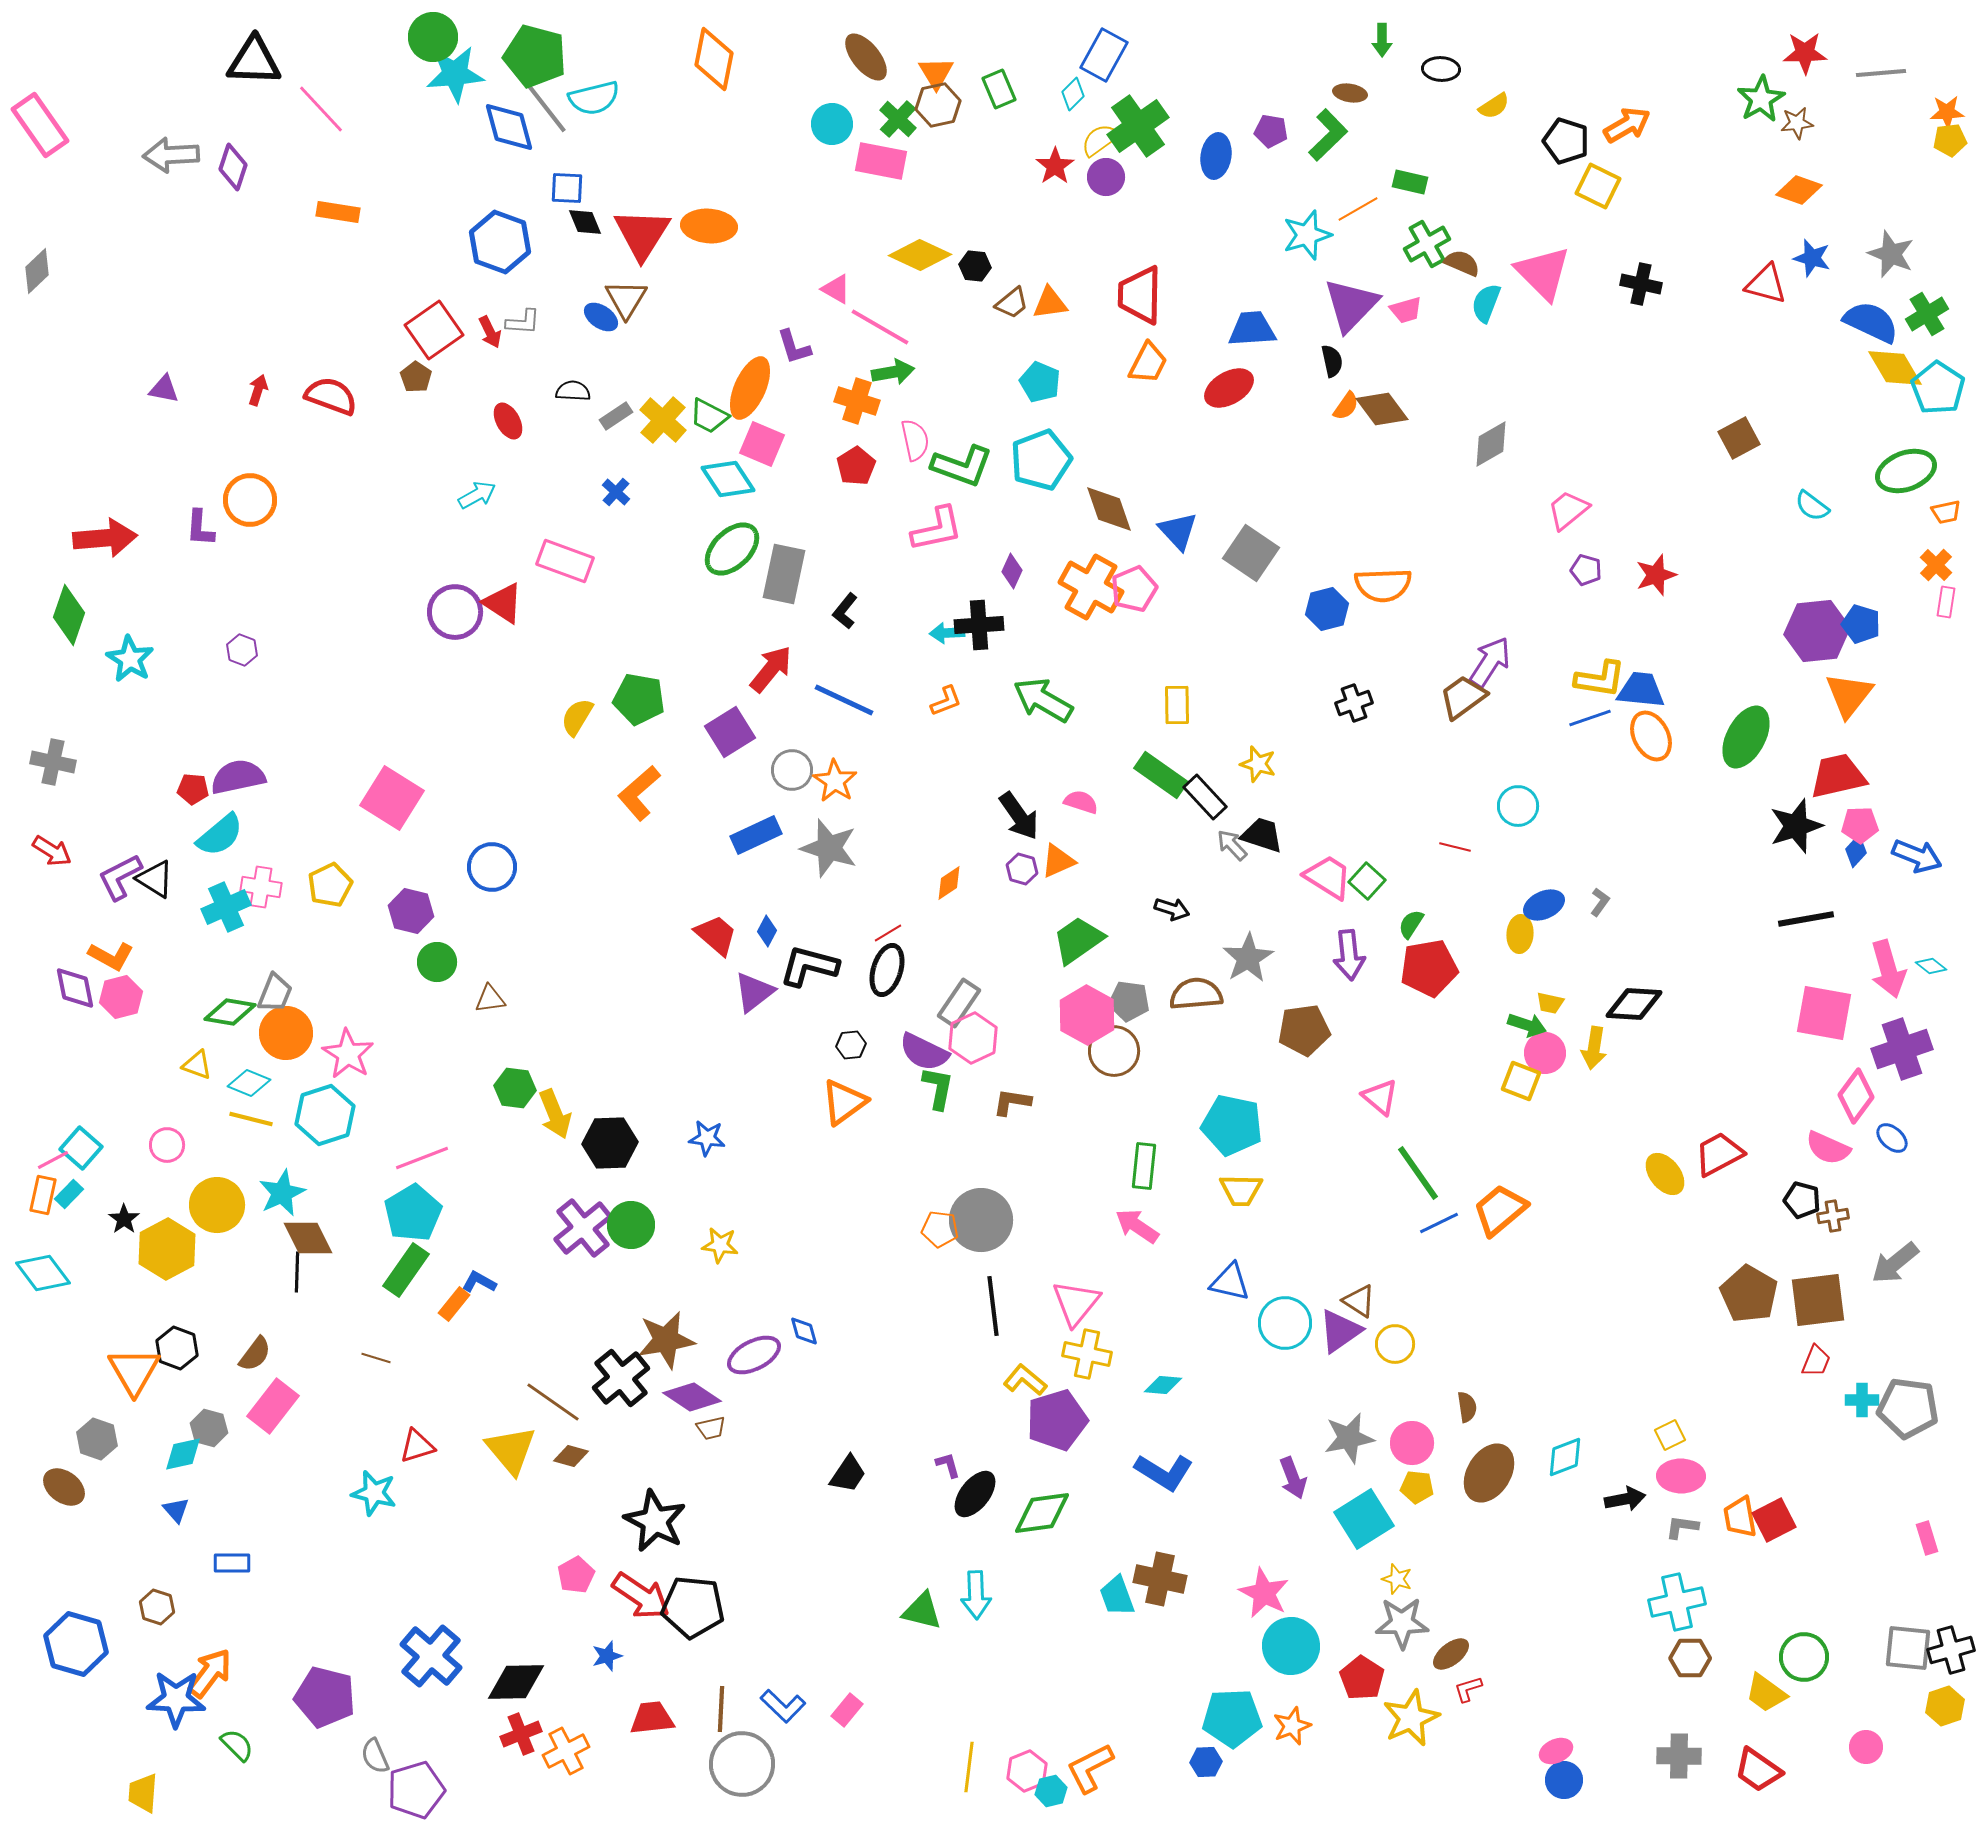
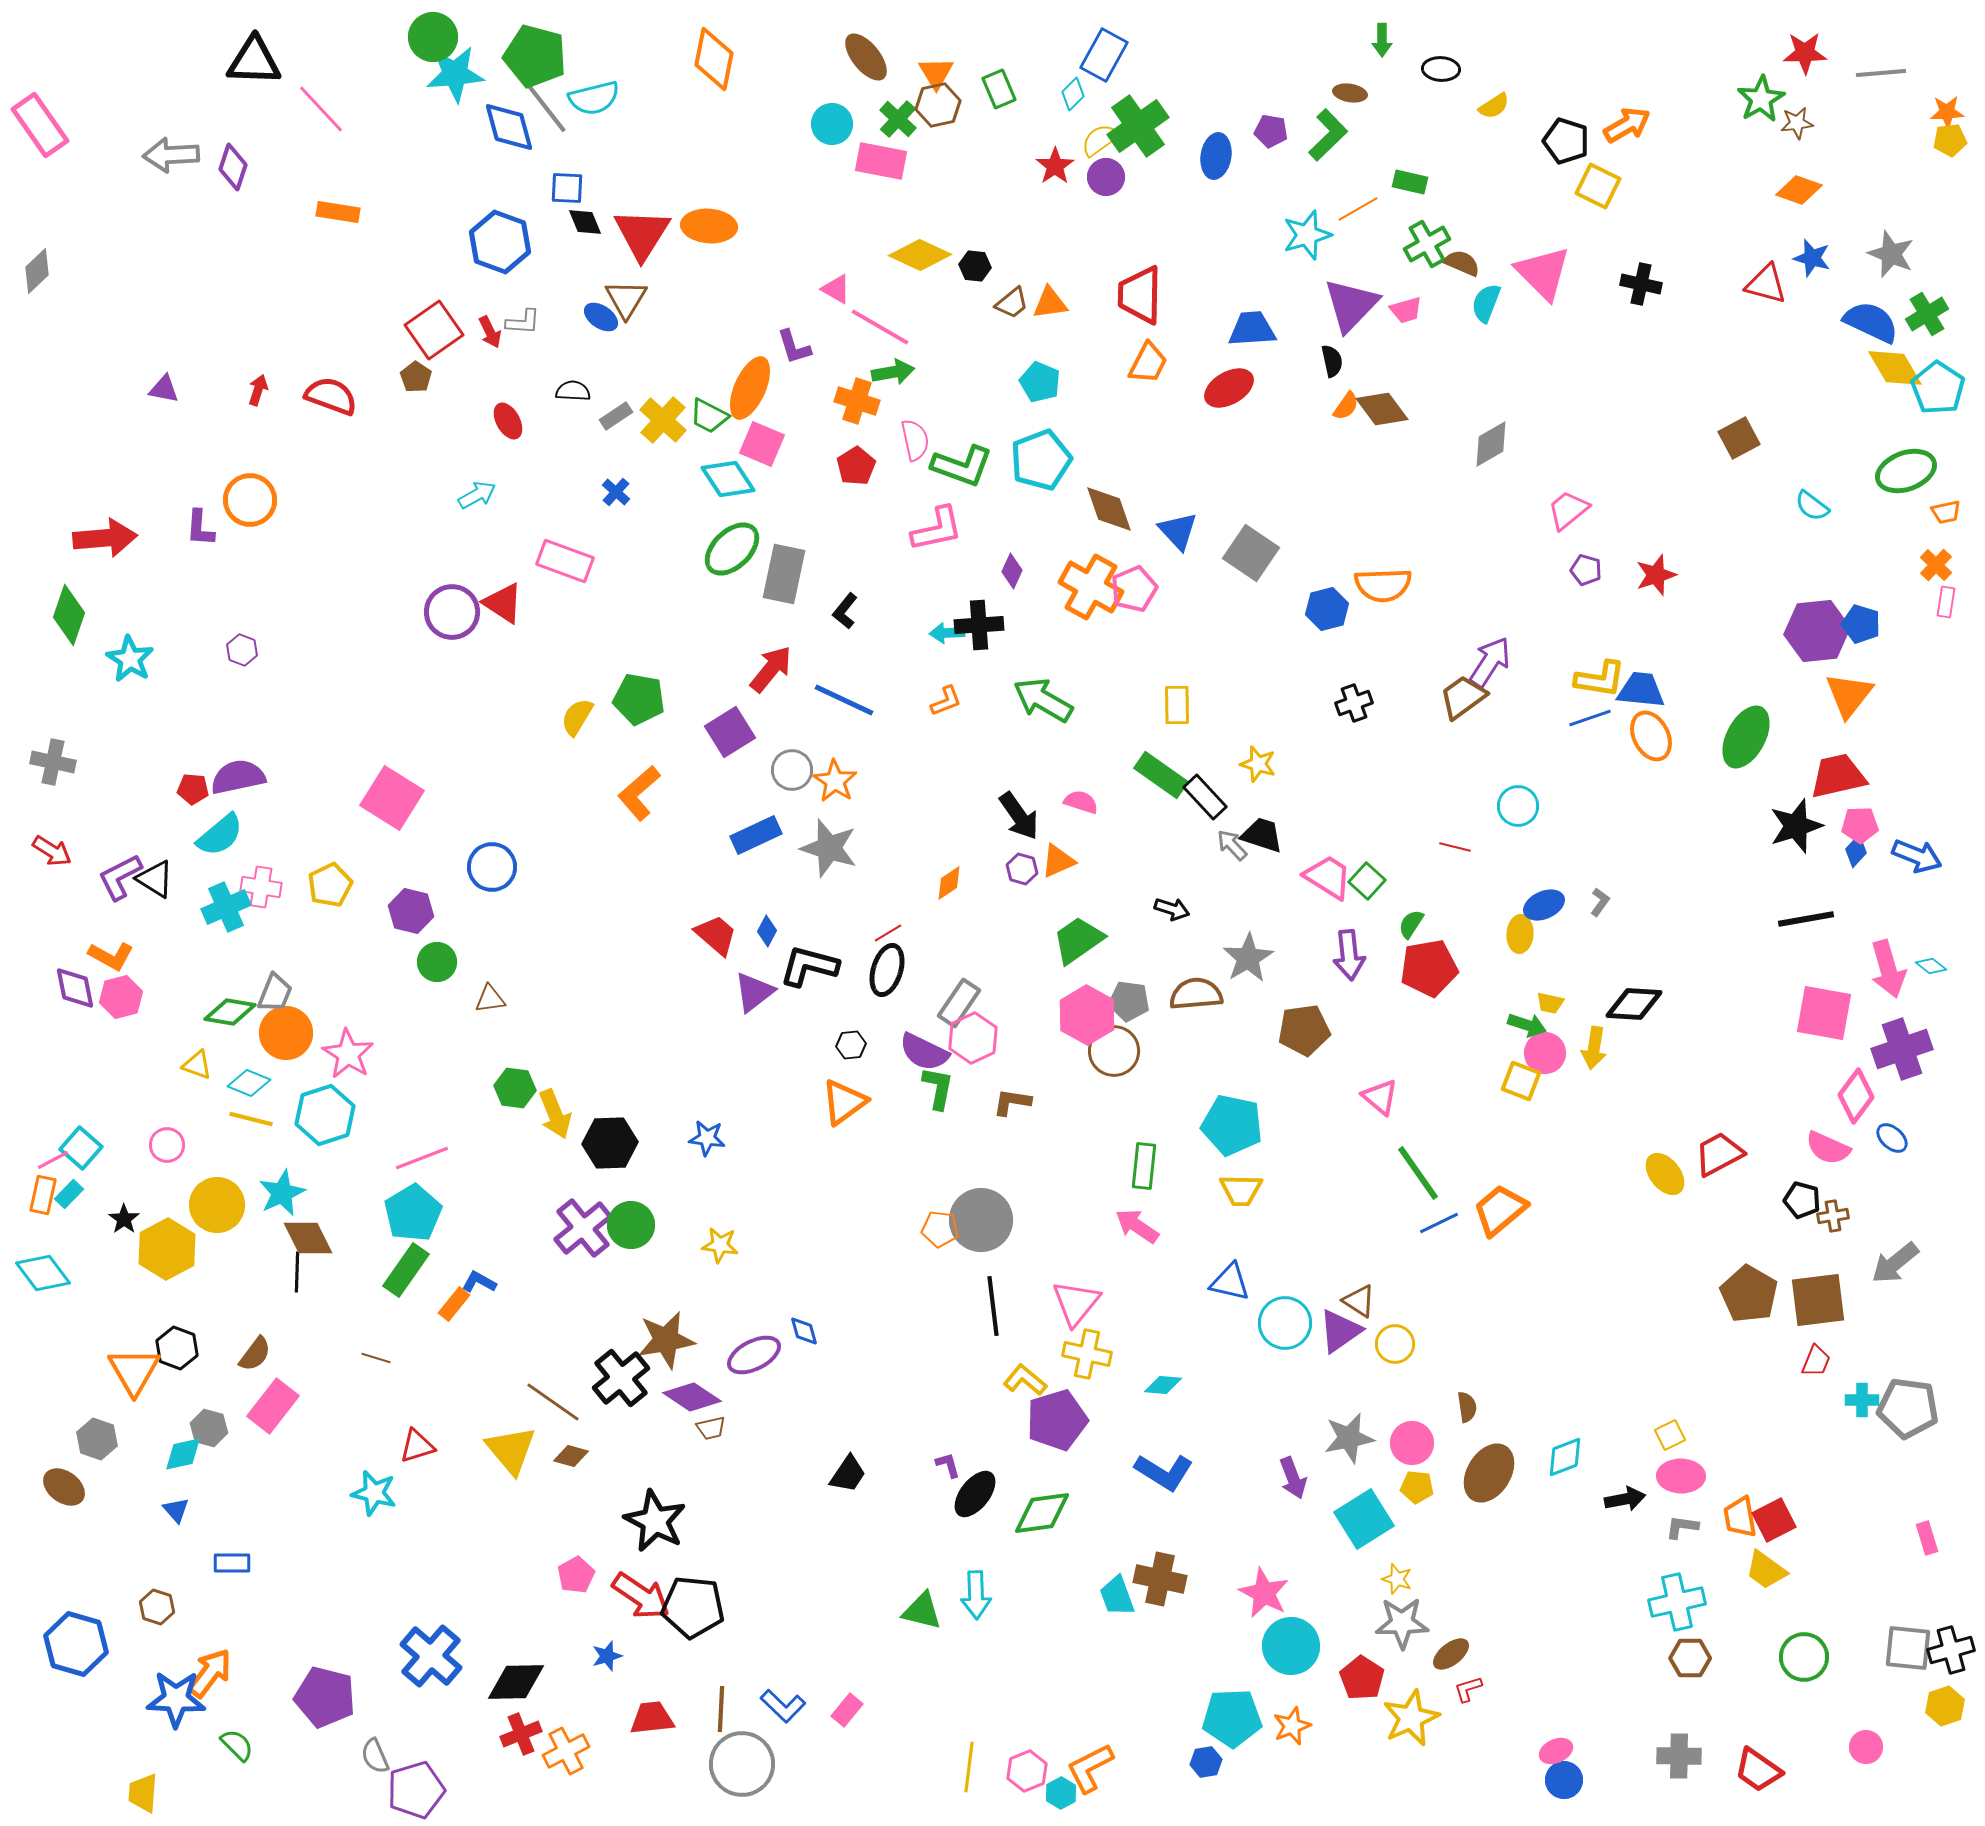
purple circle at (455, 612): moved 3 px left
yellow trapezoid at (1766, 1693): moved 123 px up
blue hexagon at (1206, 1762): rotated 8 degrees counterclockwise
cyan hexagon at (1051, 1791): moved 10 px right, 2 px down; rotated 16 degrees counterclockwise
